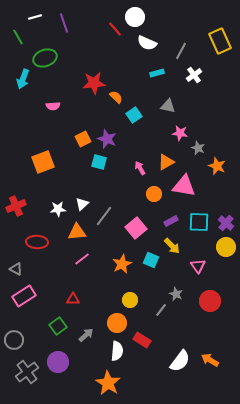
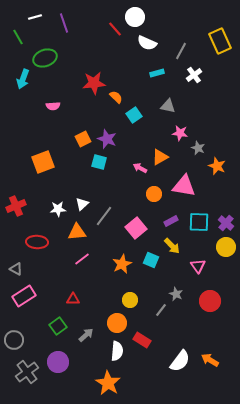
orange triangle at (166, 162): moved 6 px left, 5 px up
pink arrow at (140, 168): rotated 32 degrees counterclockwise
